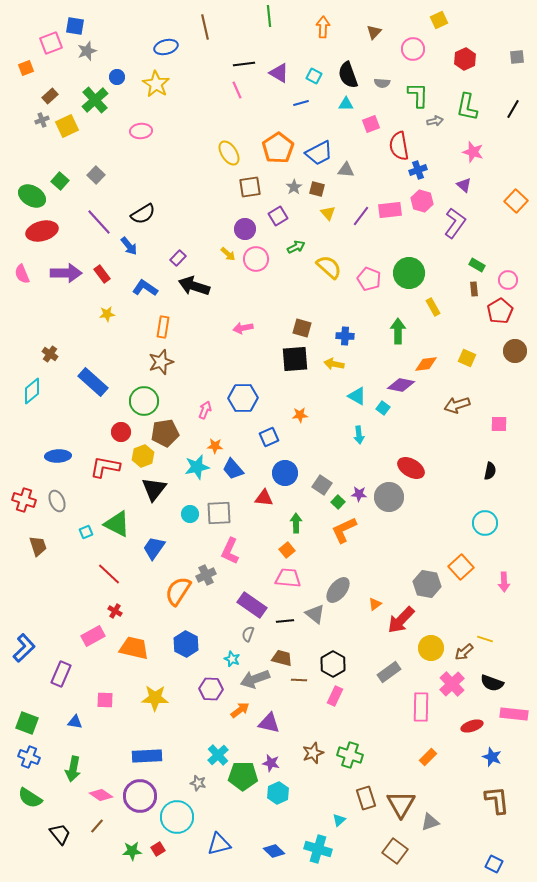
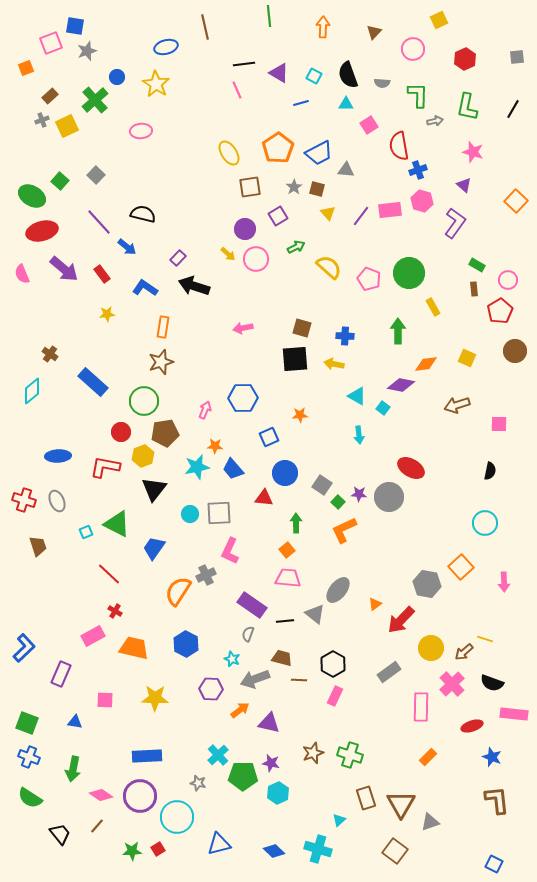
pink square at (371, 124): moved 2 px left, 1 px down; rotated 12 degrees counterclockwise
black semicircle at (143, 214): rotated 135 degrees counterclockwise
blue arrow at (129, 246): moved 2 px left, 1 px down; rotated 12 degrees counterclockwise
purple arrow at (66, 273): moved 2 px left, 4 px up; rotated 40 degrees clockwise
